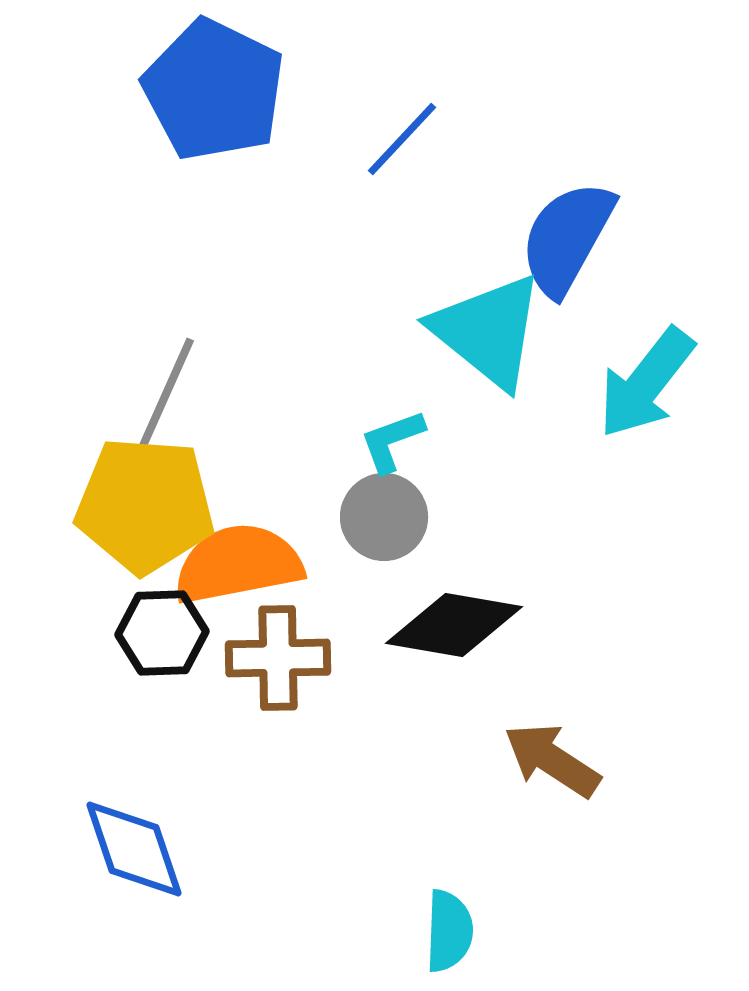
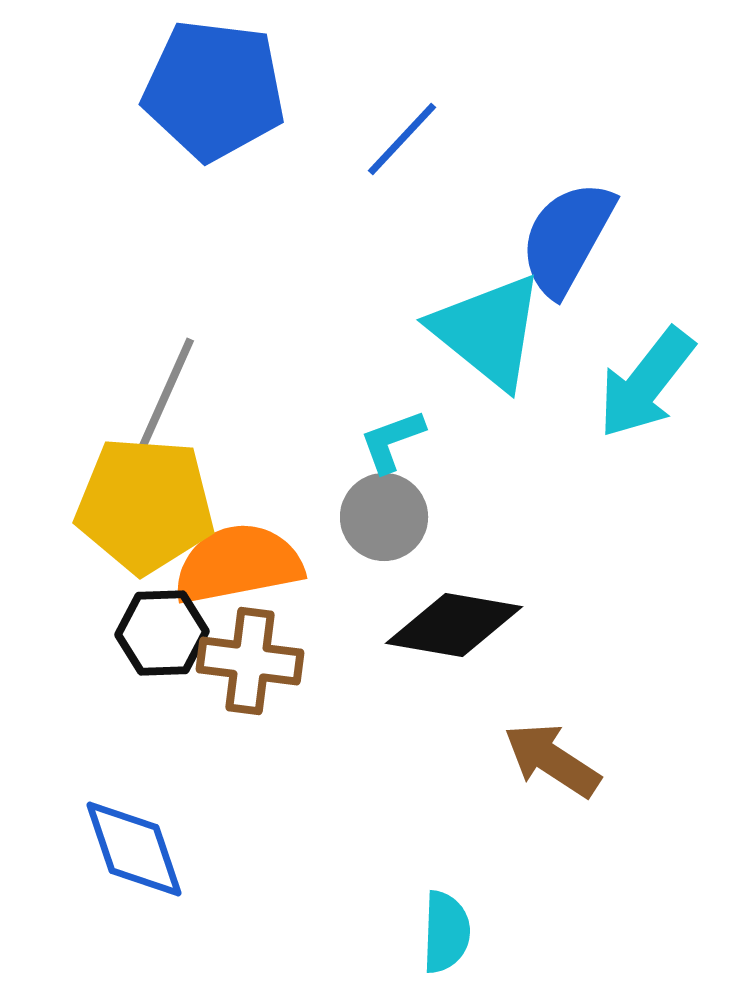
blue pentagon: rotated 19 degrees counterclockwise
brown cross: moved 28 px left, 3 px down; rotated 8 degrees clockwise
cyan semicircle: moved 3 px left, 1 px down
